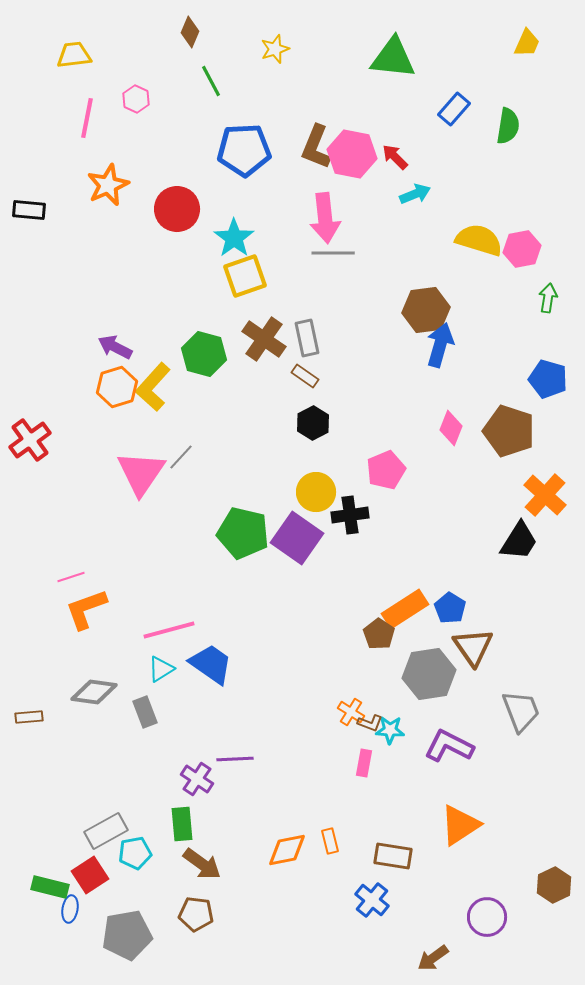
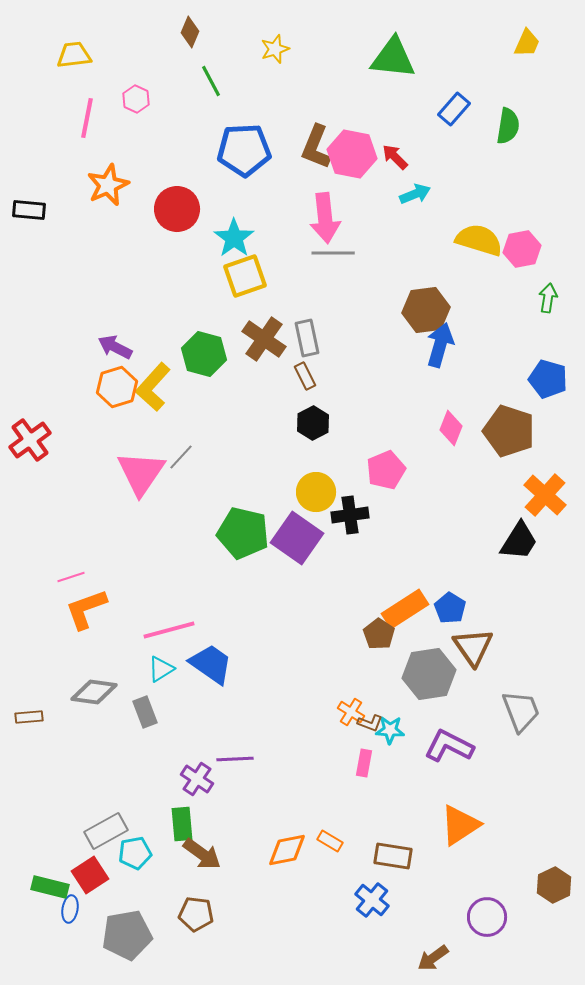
brown rectangle at (305, 376): rotated 28 degrees clockwise
orange rectangle at (330, 841): rotated 45 degrees counterclockwise
brown arrow at (202, 864): moved 10 px up
